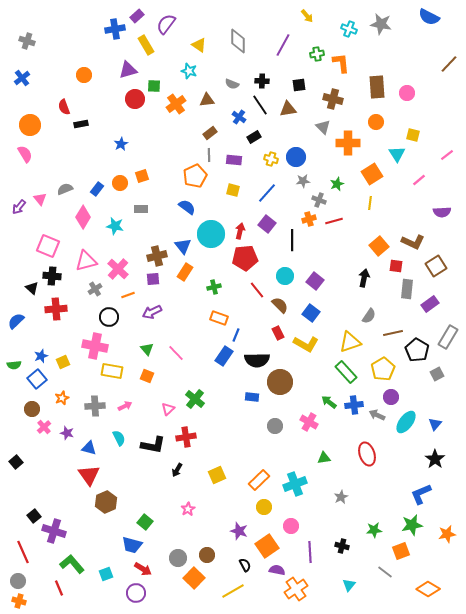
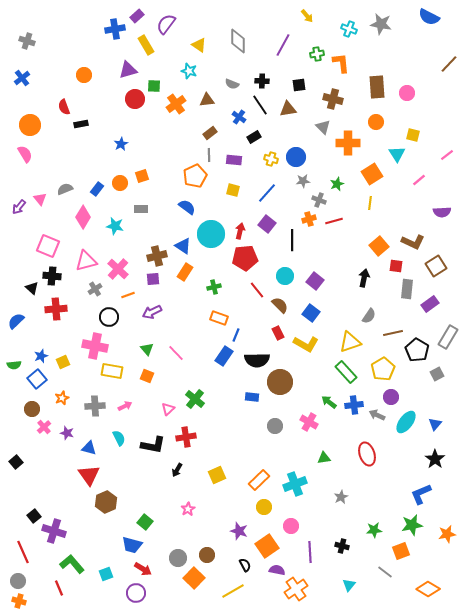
blue triangle at (183, 246): rotated 18 degrees counterclockwise
